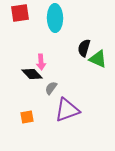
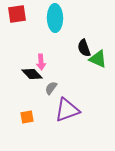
red square: moved 3 px left, 1 px down
black semicircle: rotated 36 degrees counterclockwise
